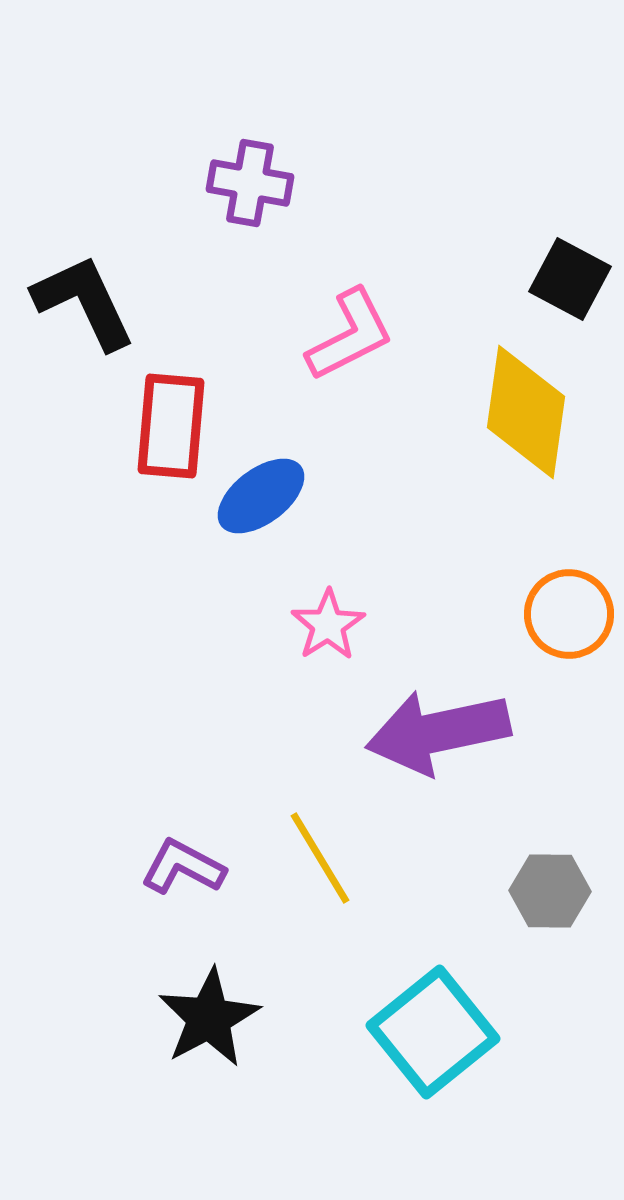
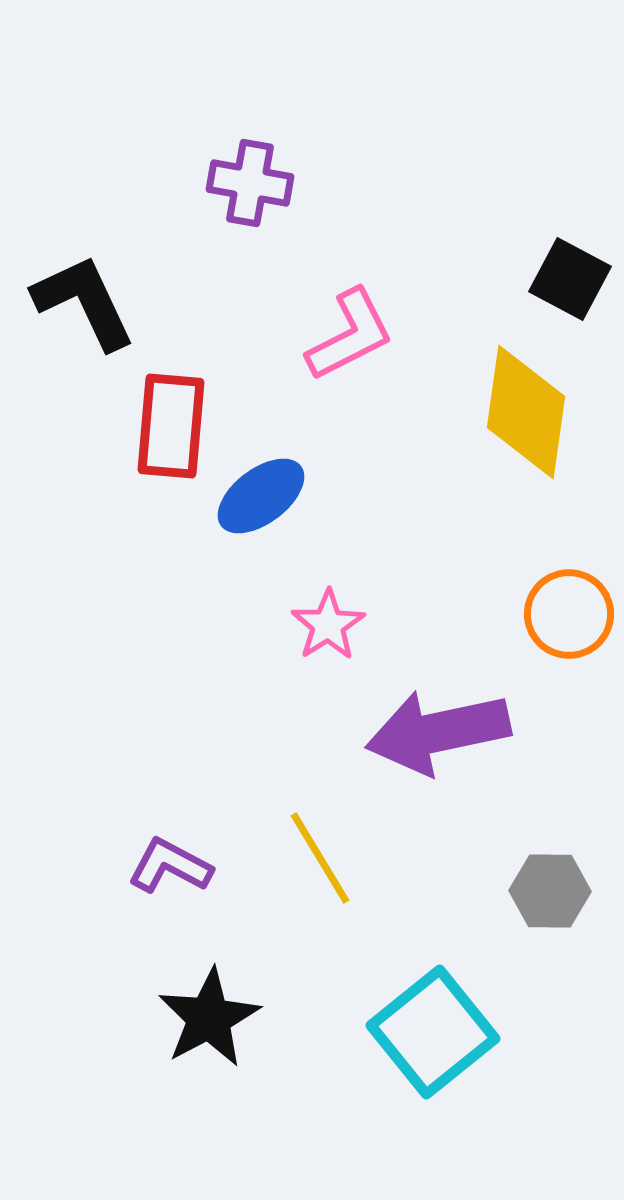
purple L-shape: moved 13 px left, 1 px up
